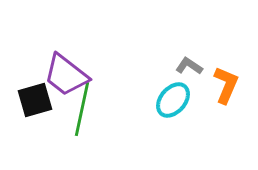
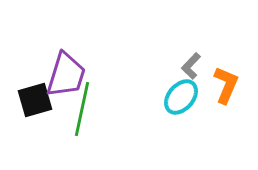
gray L-shape: moved 2 px right; rotated 80 degrees counterclockwise
purple trapezoid: rotated 111 degrees counterclockwise
cyan ellipse: moved 8 px right, 3 px up
